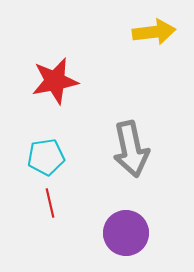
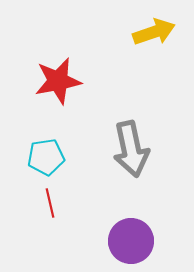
yellow arrow: rotated 12 degrees counterclockwise
red star: moved 3 px right
purple circle: moved 5 px right, 8 px down
